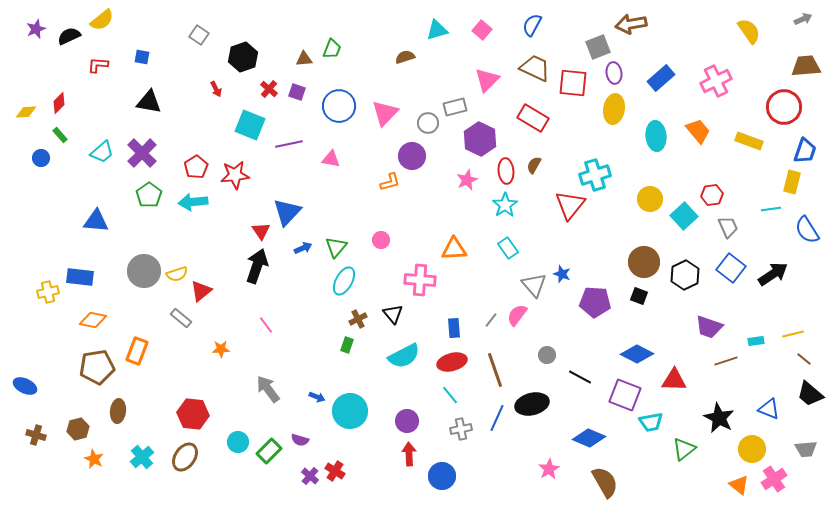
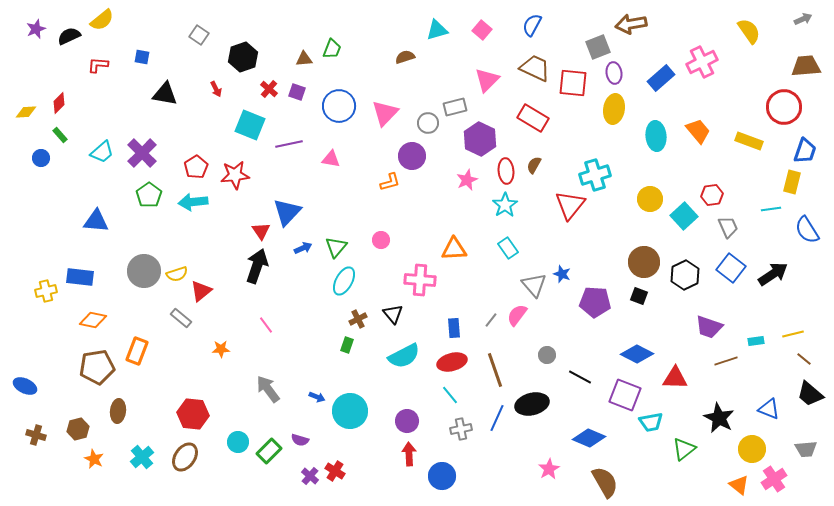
pink cross at (716, 81): moved 14 px left, 19 px up
black triangle at (149, 102): moved 16 px right, 8 px up
yellow cross at (48, 292): moved 2 px left, 1 px up
red triangle at (674, 380): moved 1 px right, 2 px up
